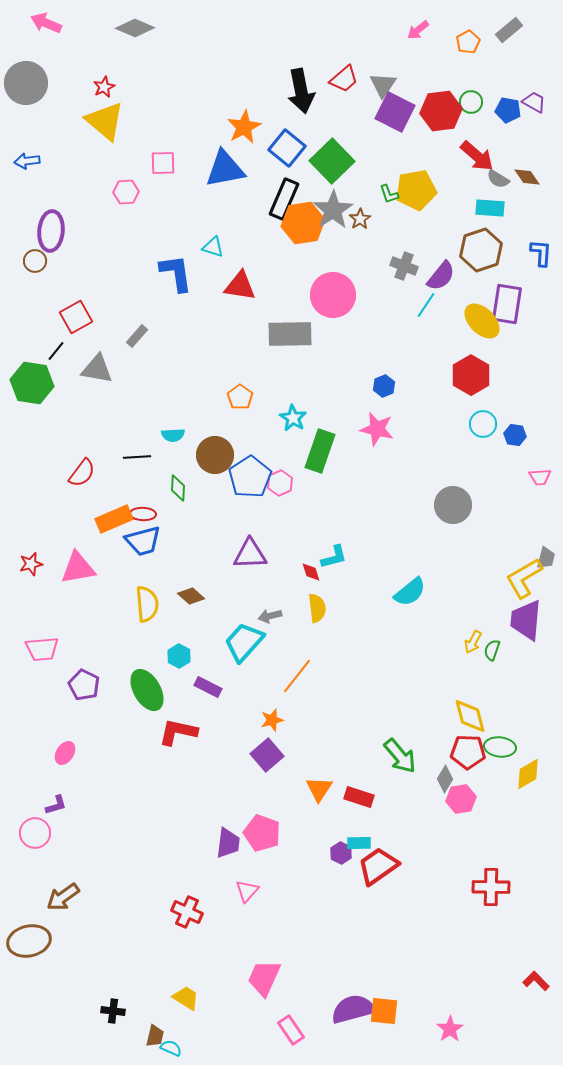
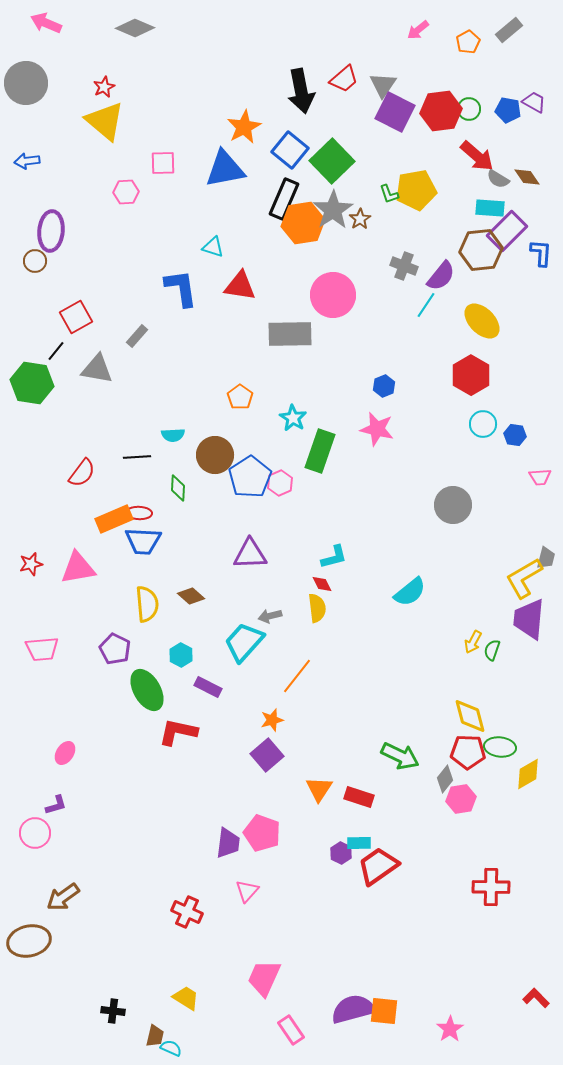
green circle at (471, 102): moved 2 px left, 7 px down
blue square at (287, 148): moved 3 px right, 2 px down
brown hexagon at (481, 250): rotated 12 degrees clockwise
blue L-shape at (176, 273): moved 5 px right, 15 px down
purple rectangle at (507, 304): moved 73 px up; rotated 36 degrees clockwise
red ellipse at (143, 514): moved 4 px left, 1 px up
blue trapezoid at (143, 541): rotated 18 degrees clockwise
red diamond at (311, 572): moved 11 px right, 12 px down; rotated 10 degrees counterclockwise
purple trapezoid at (526, 620): moved 3 px right, 1 px up
cyan hexagon at (179, 656): moved 2 px right, 1 px up
purple pentagon at (84, 685): moved 31 px right, 36 px up
green arrow at (400, 756): rotated 24 degrees counterclockwise
gray diamond at (445, 779): rotated 8 degrees clockwise
red L-shape at (536, 981): moved 17 px down
